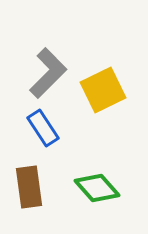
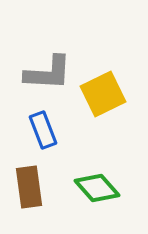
gray L-shape: rotated 48 degrees clockwise
yellow square: moved 4 px down
blue rectangle: moved 2 px down; rotated 12 degrees clockwise
